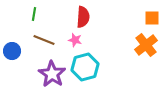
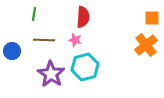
brown line: rotated 20 degrees counterclockwise
purple star: moved 1 px left
